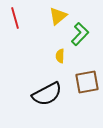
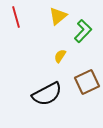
red line: moved 1 px right, 1 px up
green L-shape: moved 3 px right, 3 px up
yellow semicircle: rotated 32 degrees clockwise
brown square: rotated 15 degrees counterclockwise
